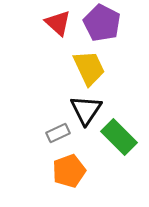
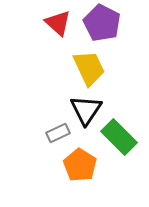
orange pentagon: moved 11 px right, 6 px up; rotated 20 degrees counterclockwise
